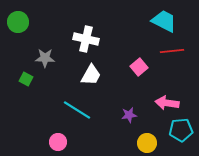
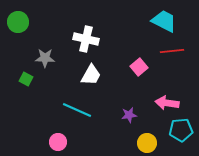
cyan line: rotated 8 degrees counterclockwise
